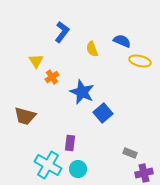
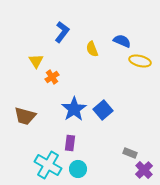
blue star: moved 8 px left, 17 px down; rotated 15 degrees clockwise
blue square: moved 3 px up
purple cross: moved 3 px up; rotated 30 degrees counterclockwise
